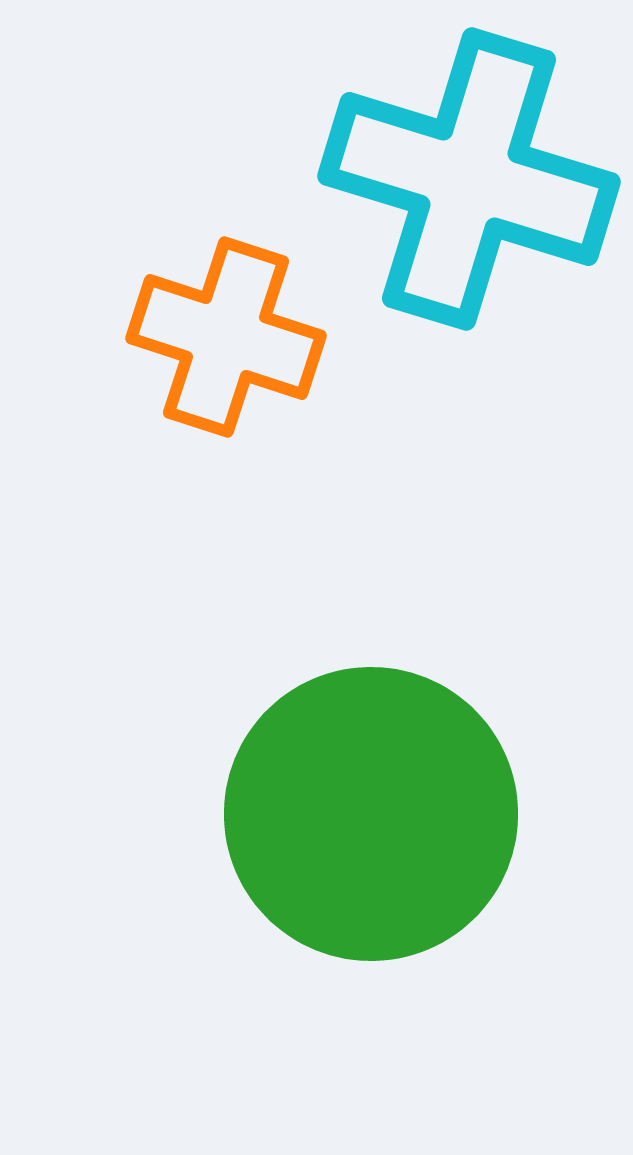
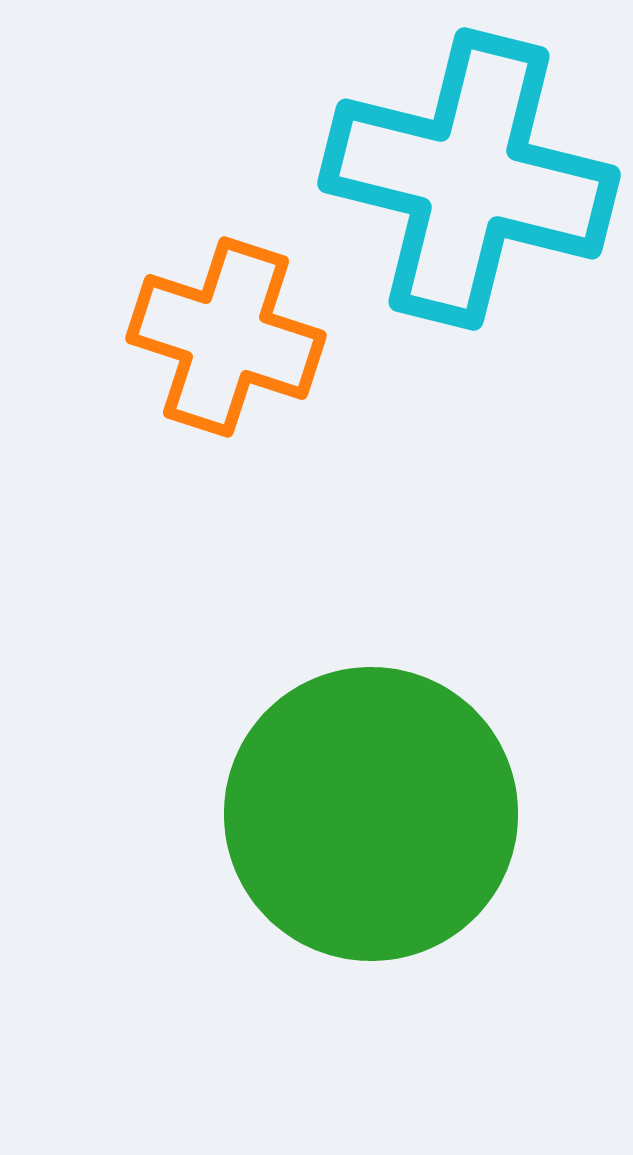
cyan cross: rotated 3 degrees counterclockwise
